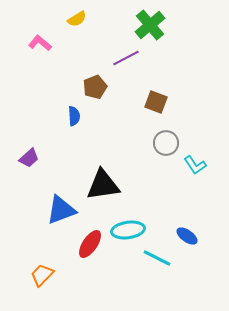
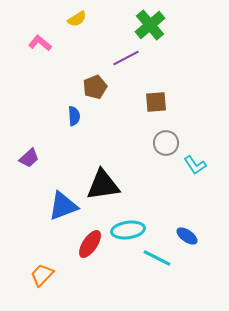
brown square: rotated 25 degrees counterclockwise
blue triangle: moved 2 px right, 4 px up
